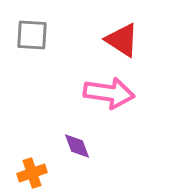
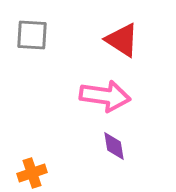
pink arrow: moved 4 px left, 3 px down
purple diamond: moved 37 px right; rotated 12 degrees clockwise
